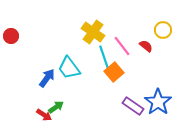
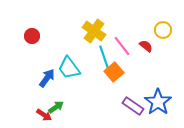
yellow cross: moved 1 px right, 1 px up
red circle: moved 21 px right
